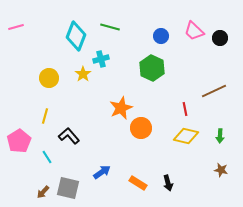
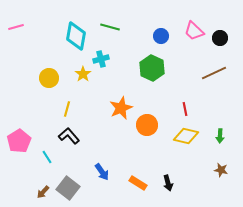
cyan diamond: rotated 12 degrees counterclockwise
brown line: moved 18 px up
yellow line: moved 22 px right, 7 px up
orange circle: moved 6 px right, 3 px up
blue arrow: rotated 90 degrees clockwise
gray square: rotated 25 degrees clockwise
